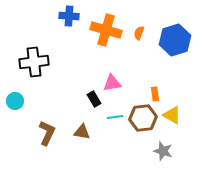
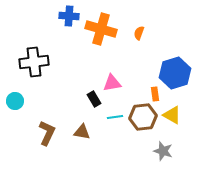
orange cross: moved 5 px left, 1 px up
blue hexagon: moved 33 px down
brown hexagon: moved 1 px up
